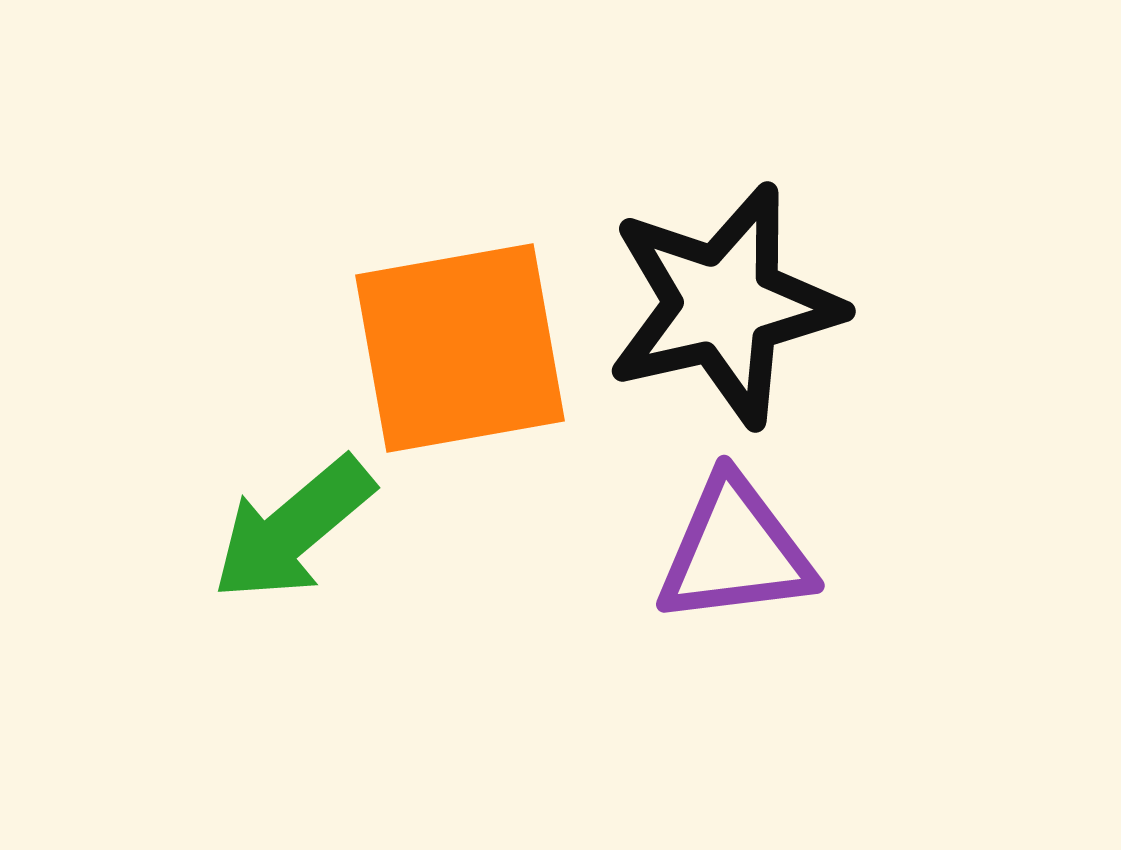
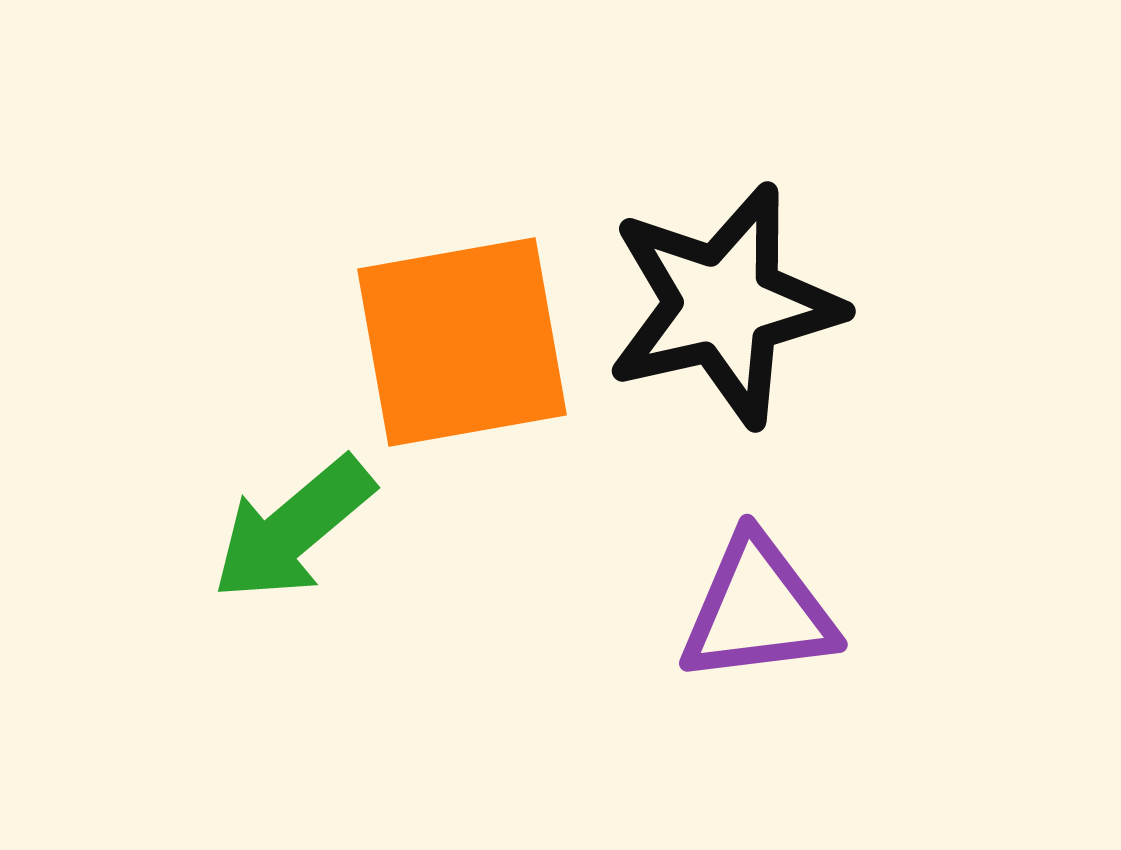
orange square: moved 2 px right, 6 px up
purple triangle: moved 23 px right, 59 px down
